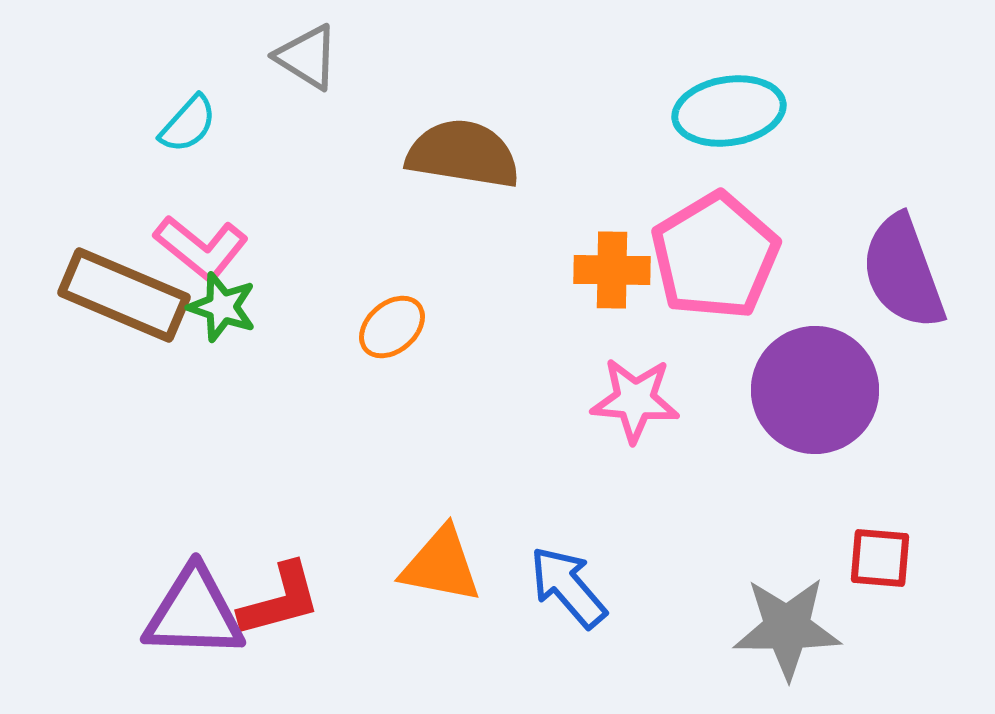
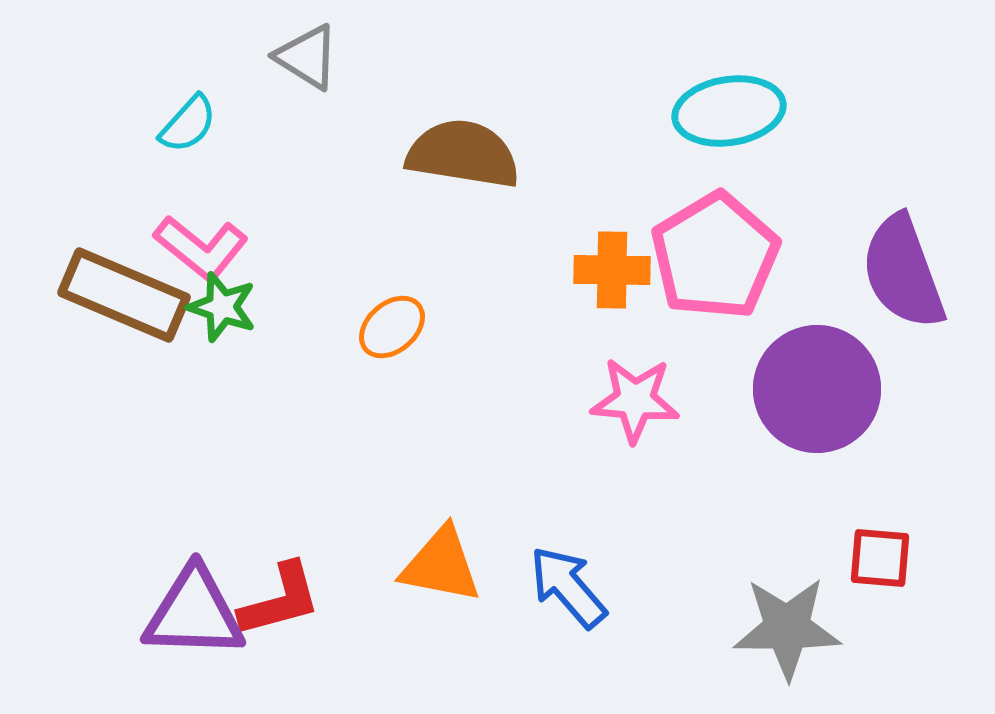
purple circle: moved 2 px right, 1 px up
